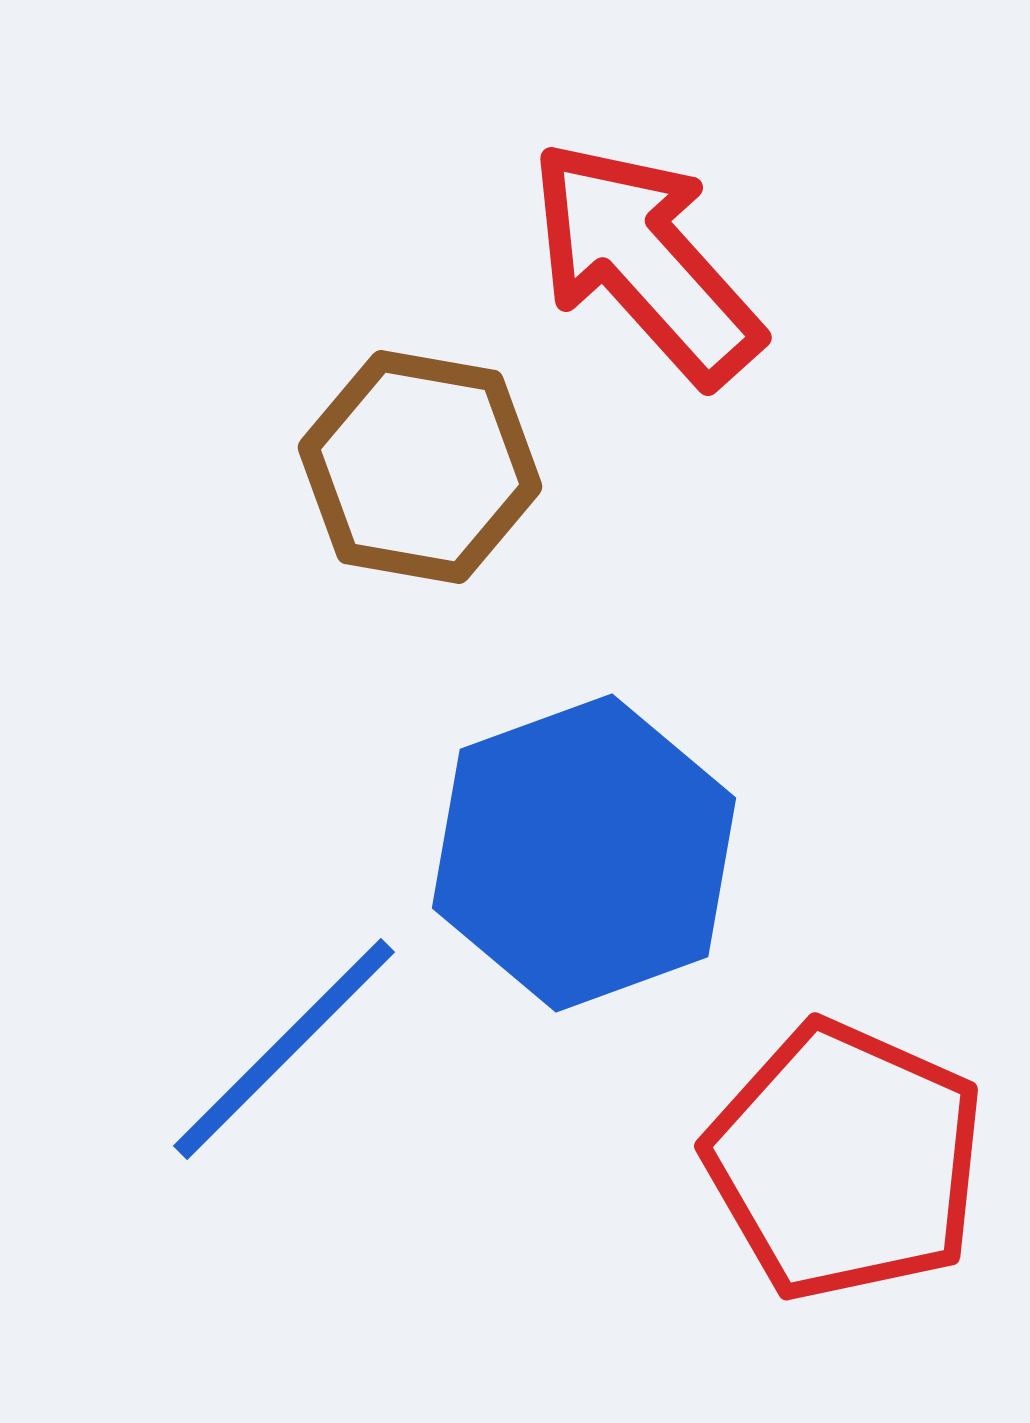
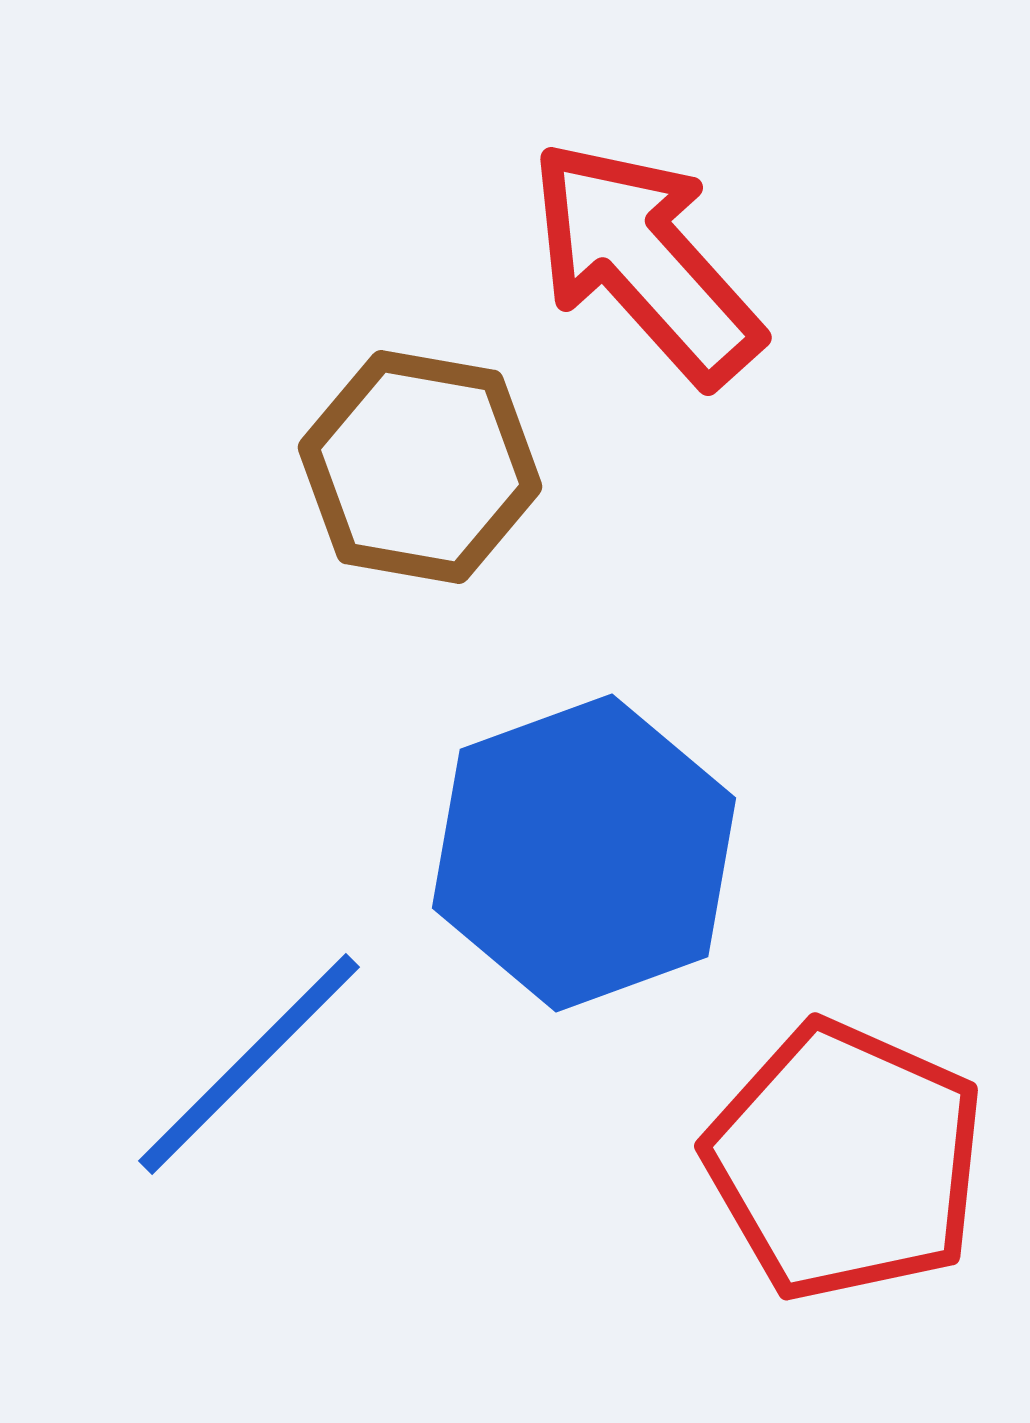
blue line: moved 35 px left, 15 px down
